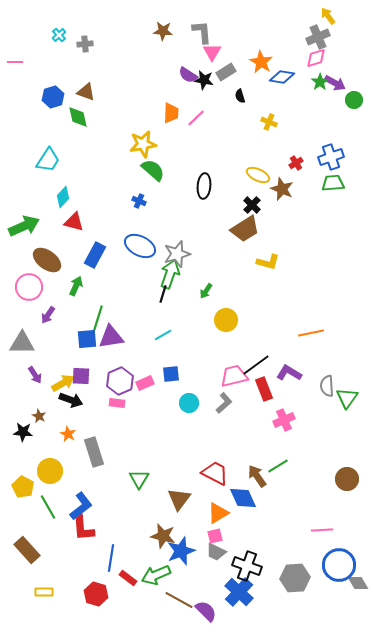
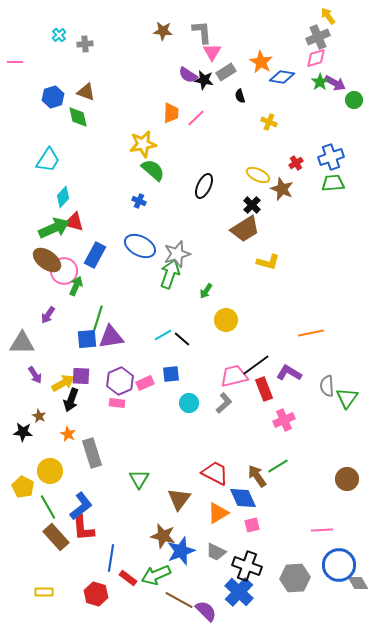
black ellipse at (204, 186): rotated 20 degrees clockwise
green arrow at (24, 226): moved 30 px right, 2 px down
pink circle at (29, 287): moved 35 px right, 16 px up
black line at (163, 294): moved 19 px right, 45 px down; rotated 66 degrees counterclockwise
black arrow at (71, 400): rotated 90 degrees clockwise
gray rectangle at (94, 452): moved 2 px left, 1 px down
pink square at (215, 536): moved 37 px right, 11 px up
brown rectangle at (27, 550): moved 29 px right, 13 px up
